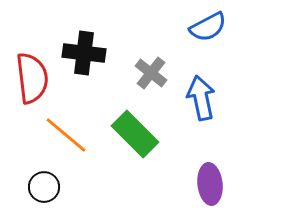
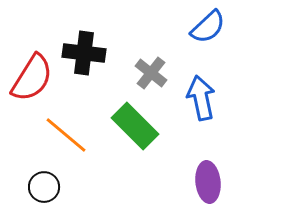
blue semicircle: rotated 15 degrees counterclockwise
red semicircle: rotated 39 degrees clockwise
green rectangle: moved 8 px up
purple ellipse: moved 2 px left, 2 px up
